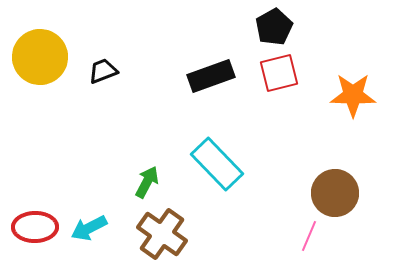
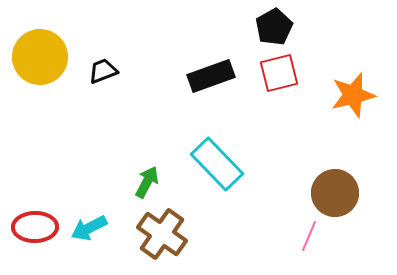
orange star: rotated 15 degrees counterclockwise
